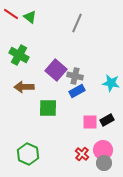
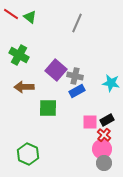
pink circle: moved 1 px left, 1 px up
red cross: moved 22 px right, 19 px up
